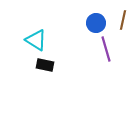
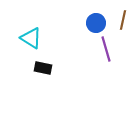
cyan triangle: moved 5 px left, 2 px up
black rectangle: moved 2 px left, 3 px down
